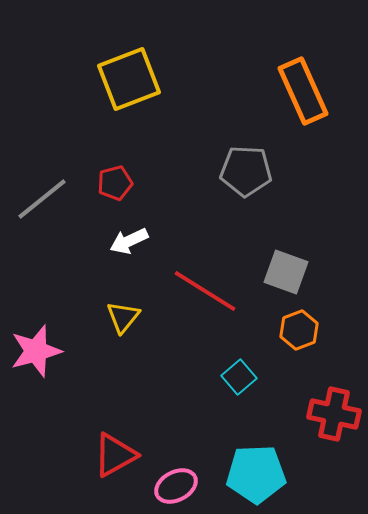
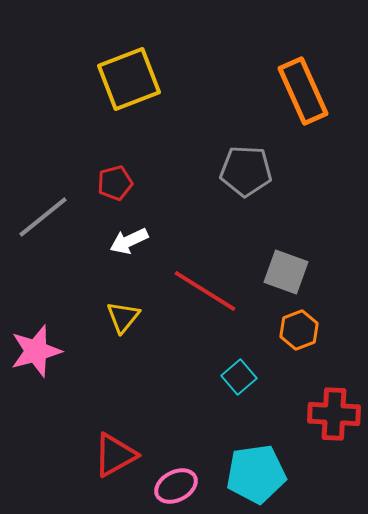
gray line: moved 1 px right, 18 px down
red cross: rotated 9 degrees counterclockwise
cyan pentagon: rotated 6 degrees counterclockwise
